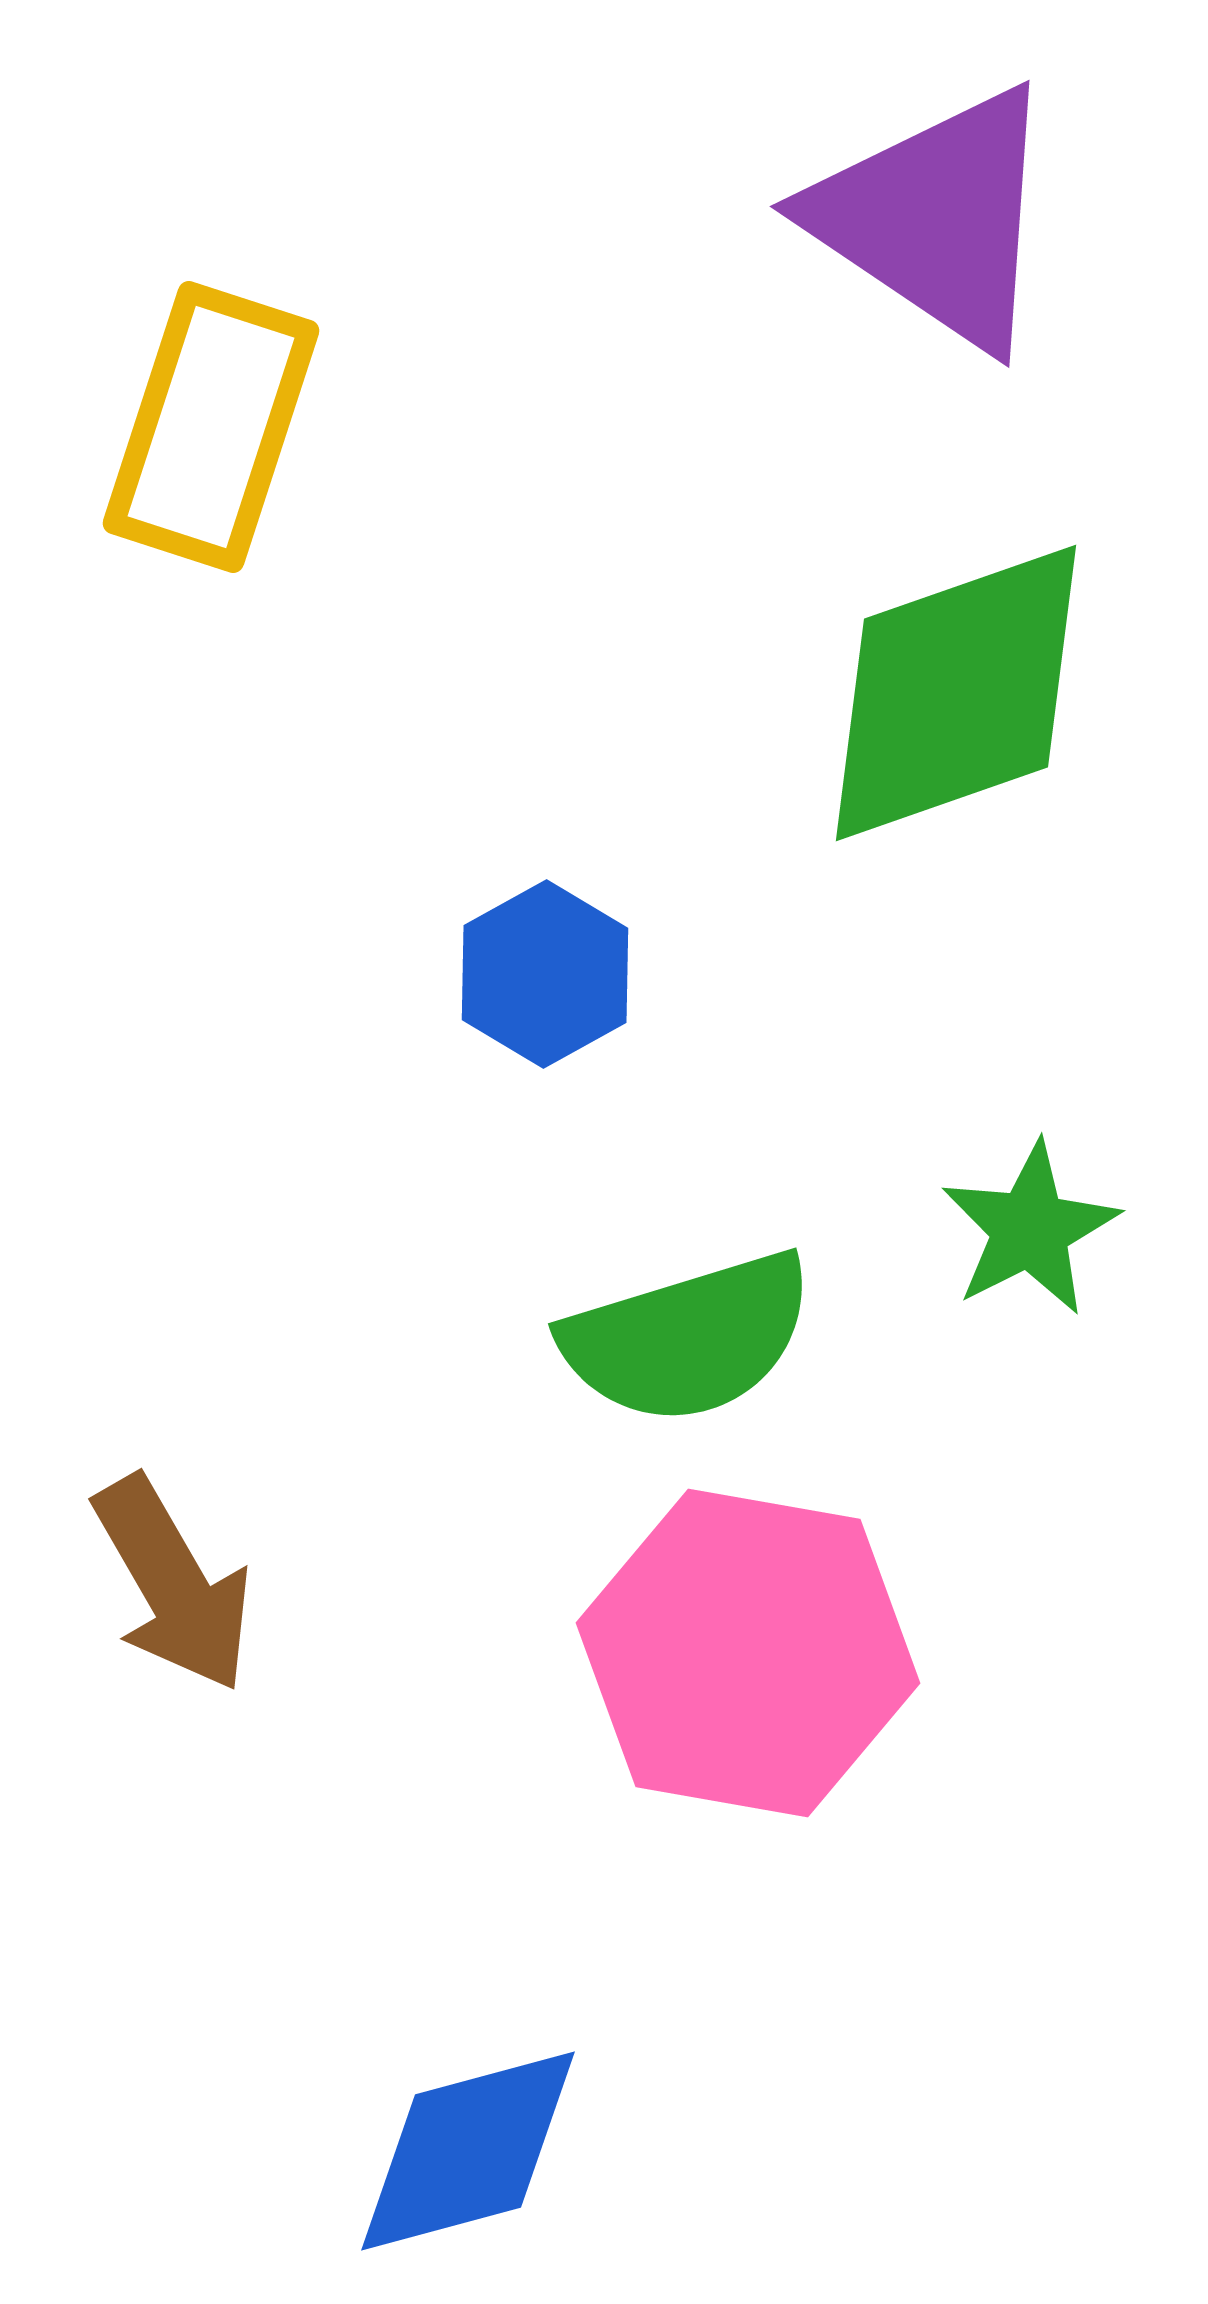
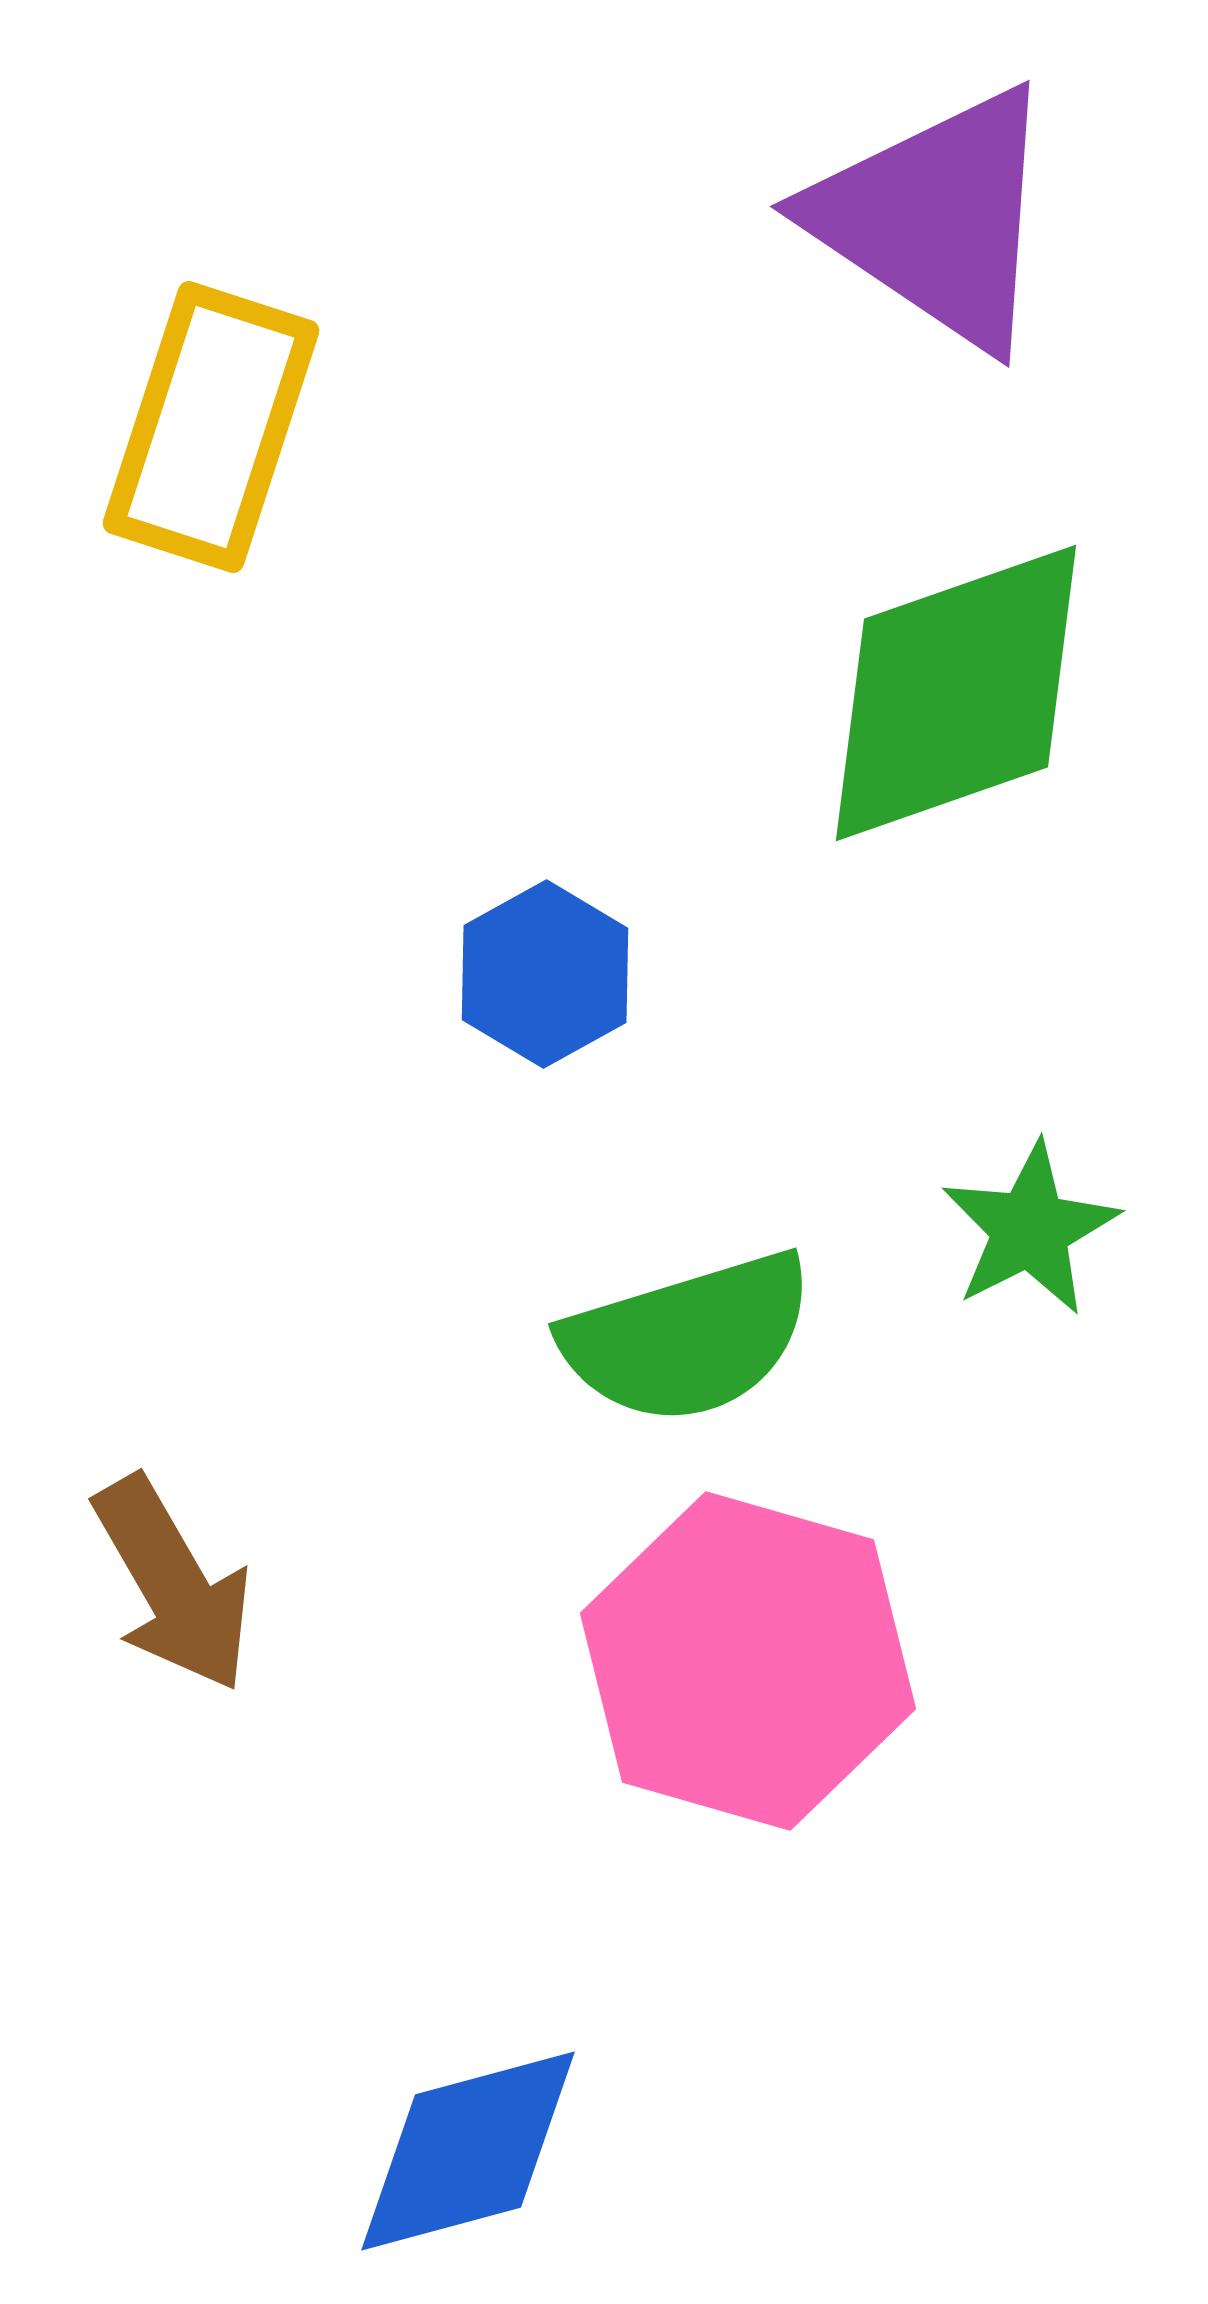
pink hexagon: moved 8 px down; rotated 6 degrees clockwise
